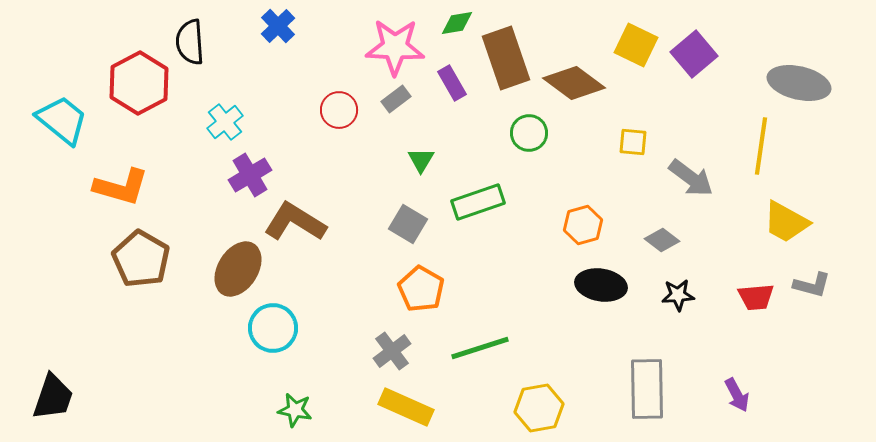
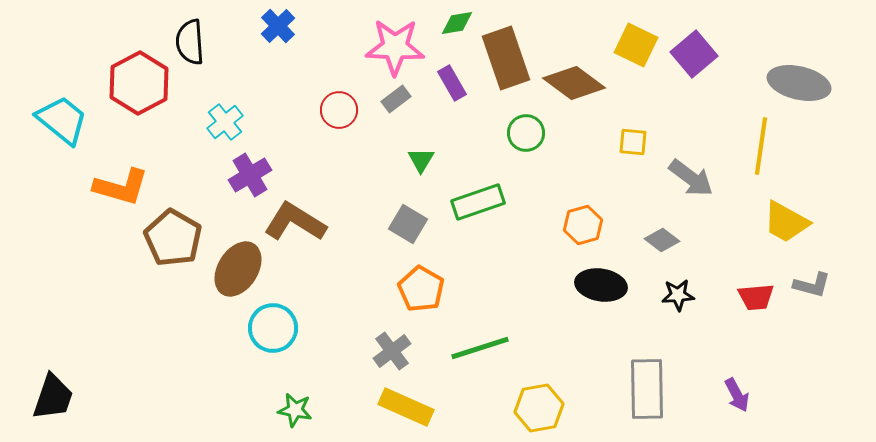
green circle at (529, 133): moved 3 px left
brown pentagon at (141, 259): moved 32 px right, 21 px up
